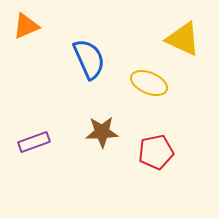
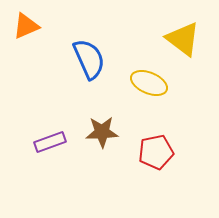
yellow triangle: rotated 12 degrees clockwise
purple rectangle: moved 16 px right
